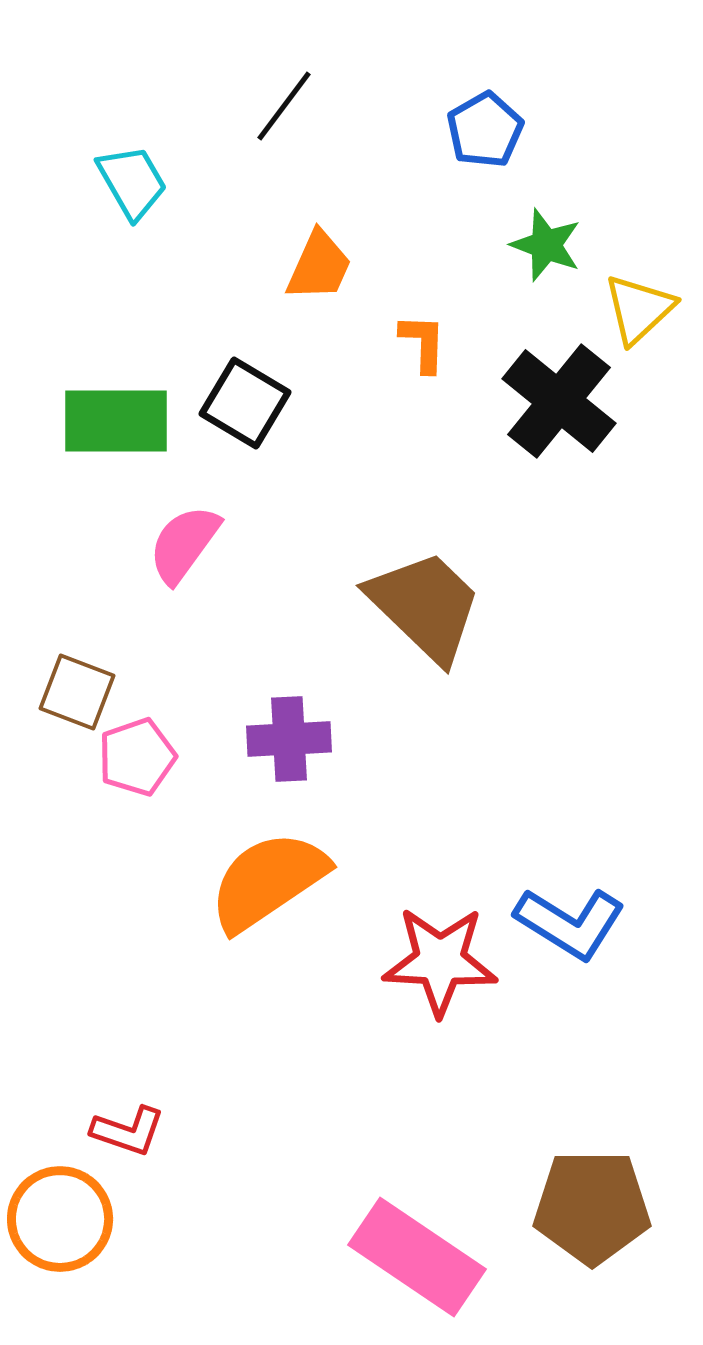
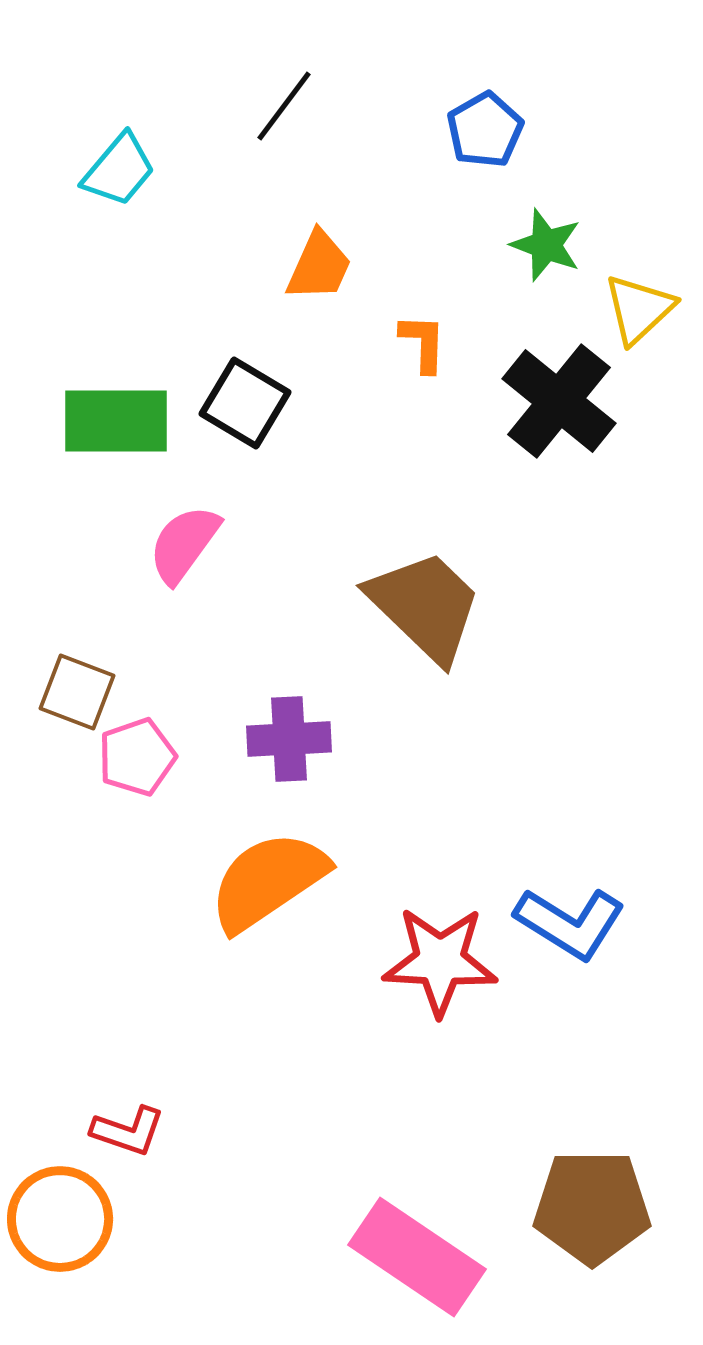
cyan trapezoid: moved 13 px left, 12 px up; rotated 70 degrees clockwise
